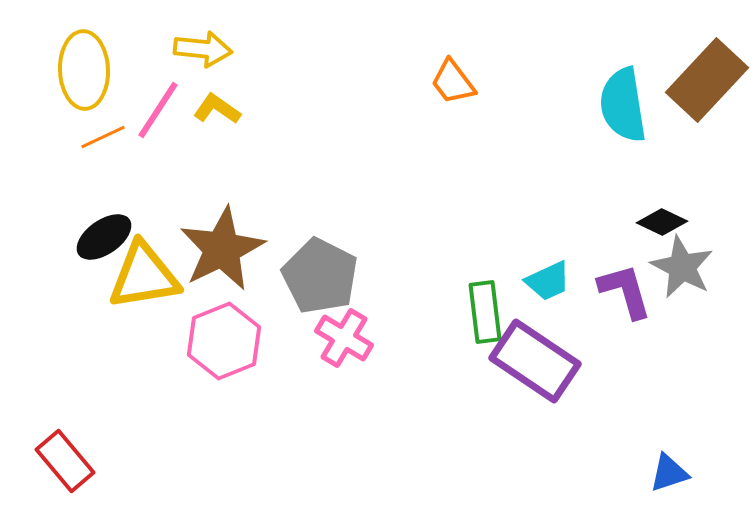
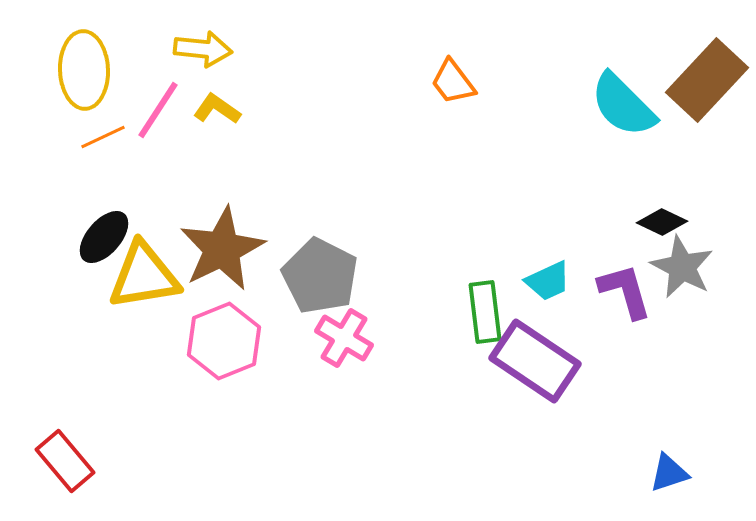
cyan semicircle: rotated 36 degrees counterclockwise
black ellipse: rotated 14 degrees counterclockwise
